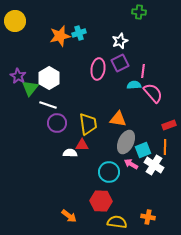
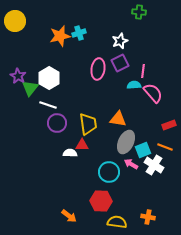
orange line: rotated 70 degrees counterclockwise
